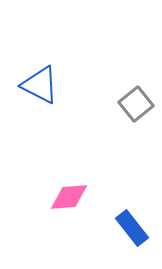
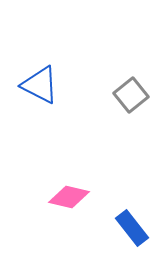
gray square: moved 5 px left, 9 px up
pink diamond: rotated 18 degrees clockwise
